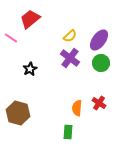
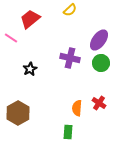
yellow semicircle: moved 26 px up
purple cross: rotated 24 degrees counterclockwise
brown hexagon: rotated 15 degrees clockwise
